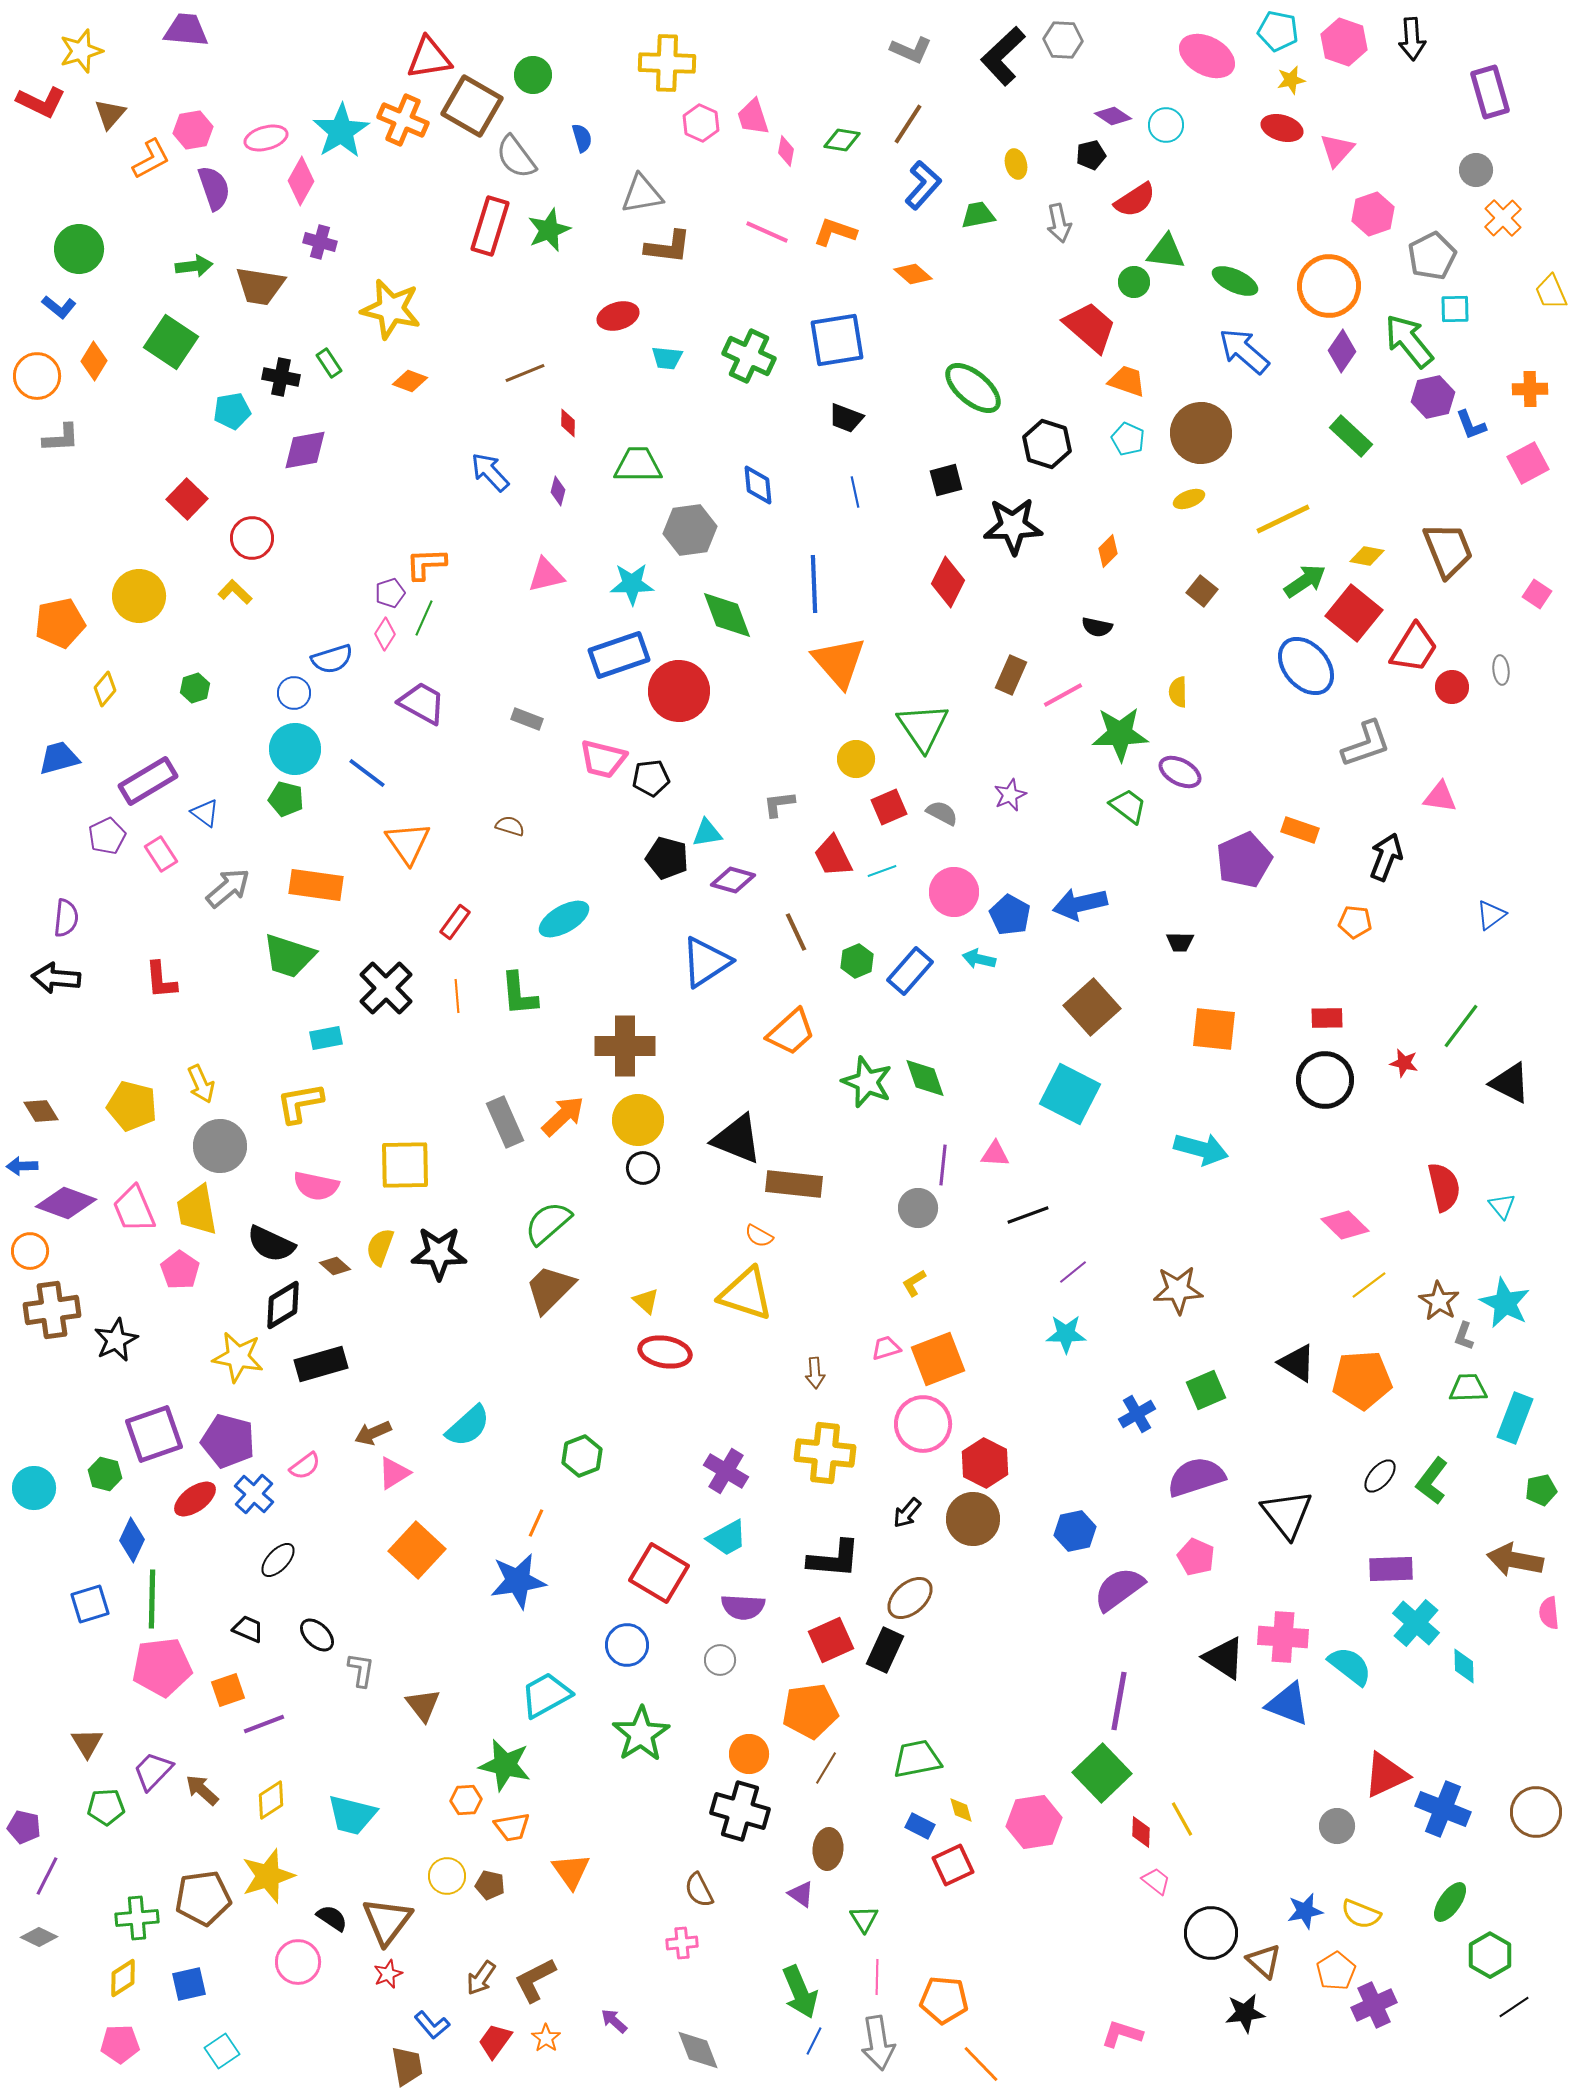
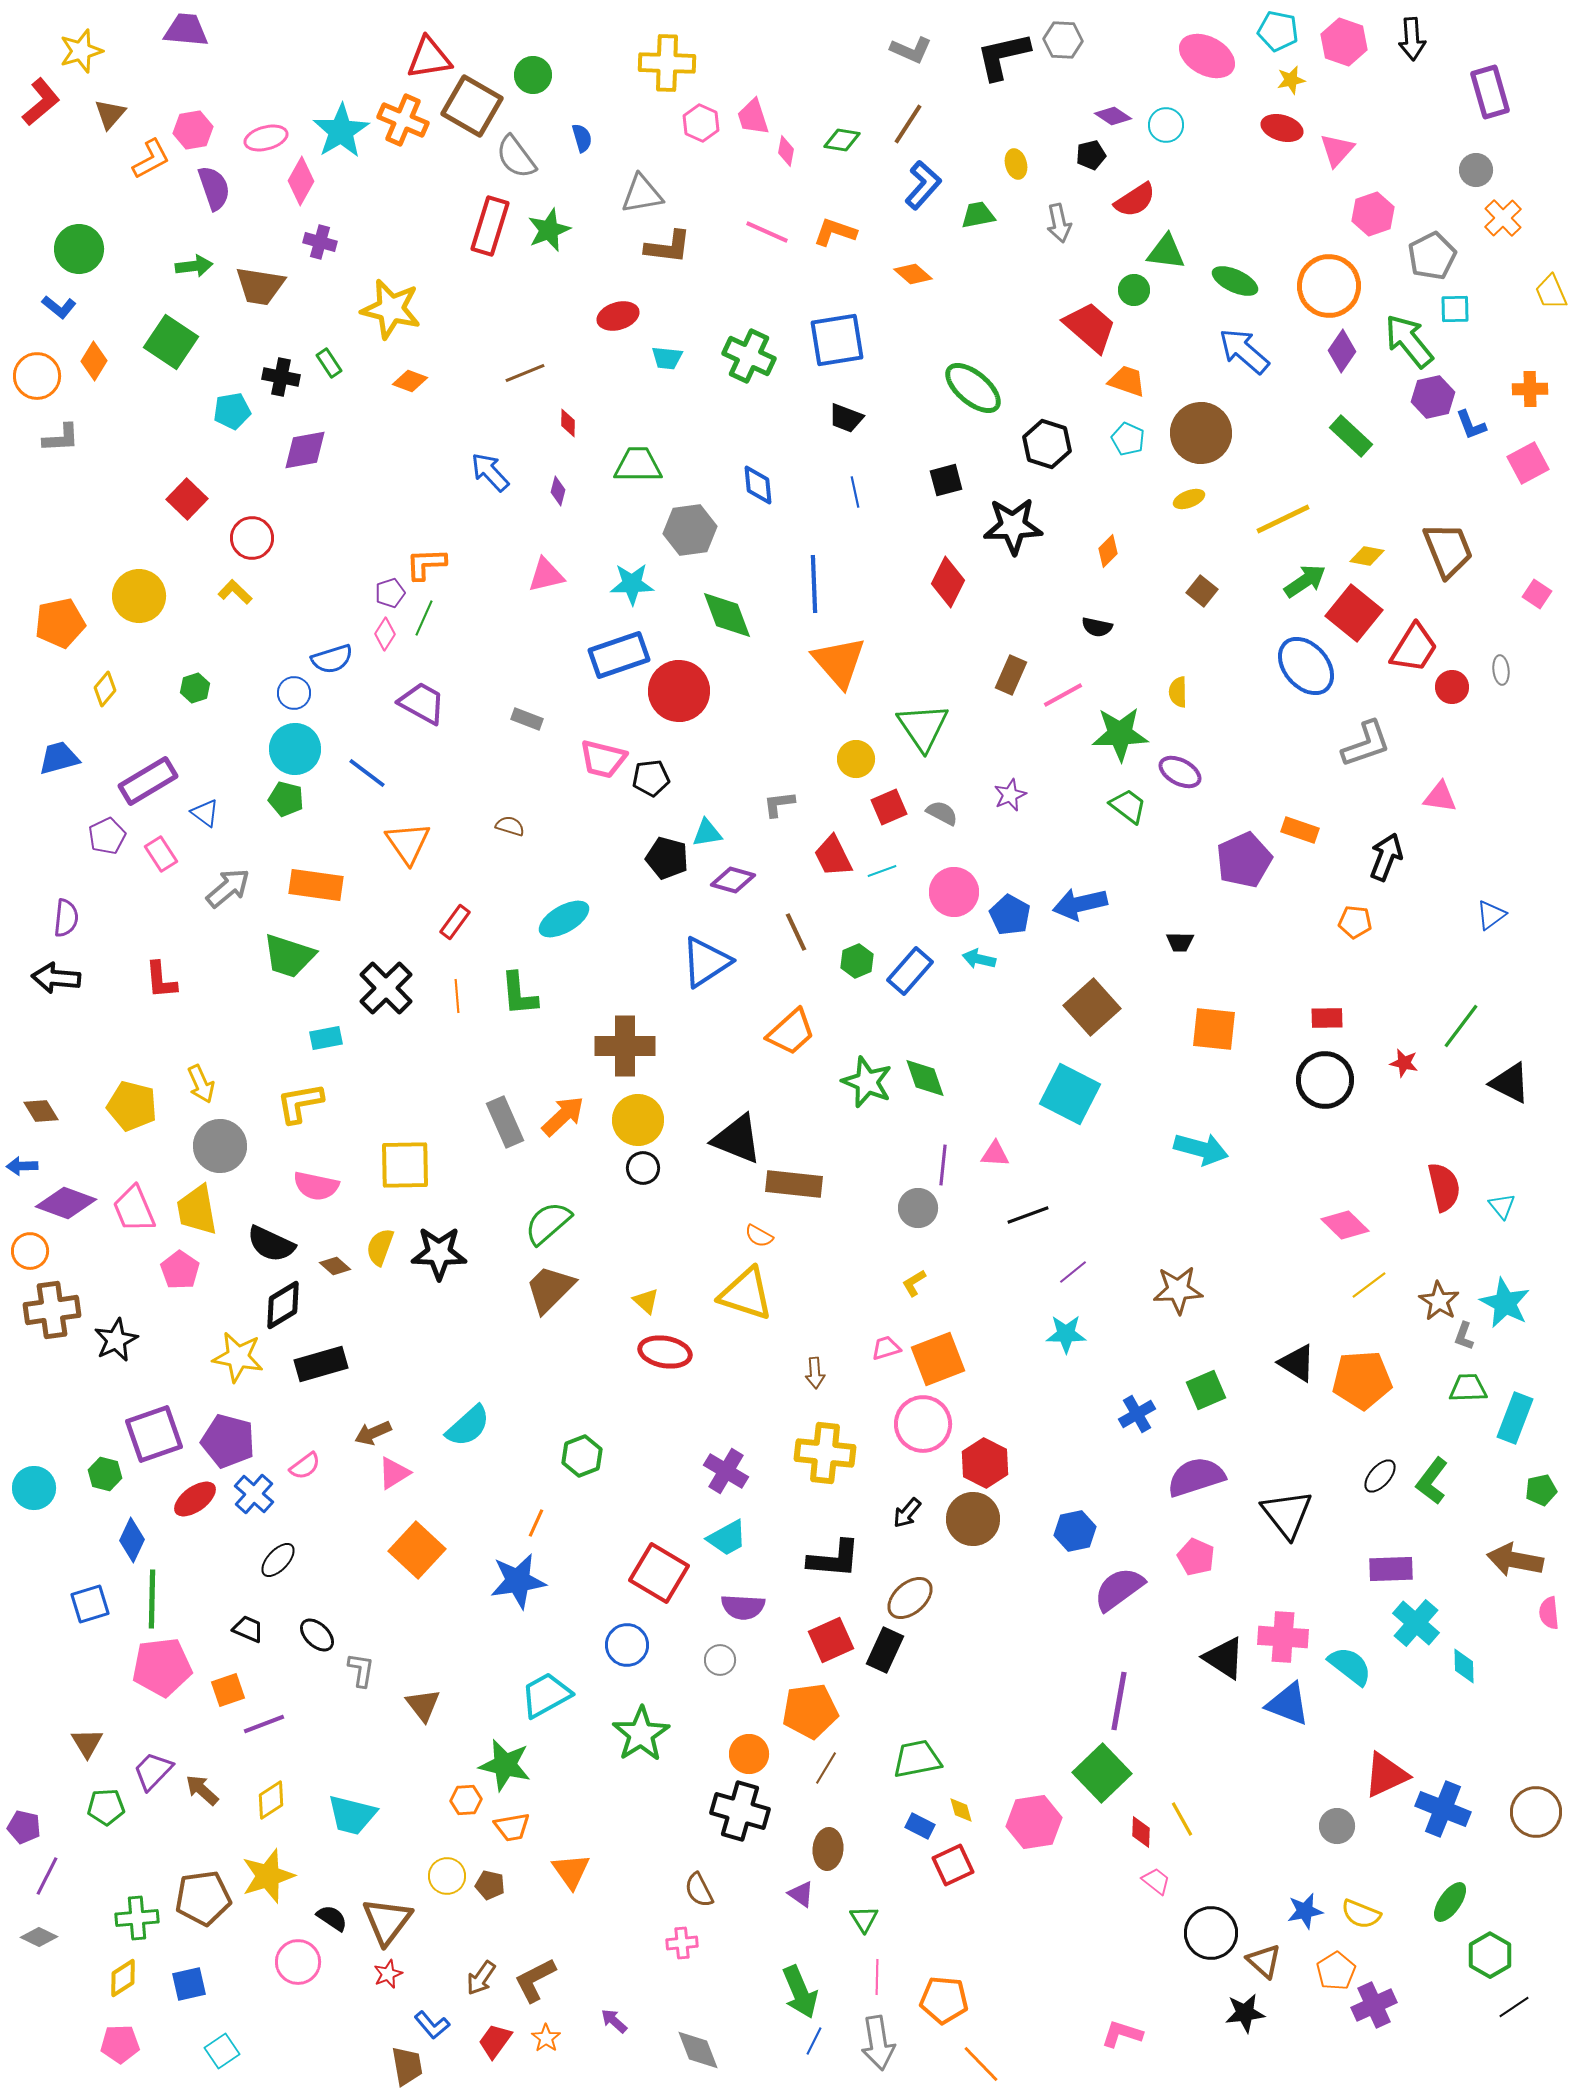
black L-shape at (1003, 56): rotated 30 degrees clockwise
red L-shape at (41, 102): rotated 66 degrees counterclockwise
green circle at (1134, 282): moved 8 px down
